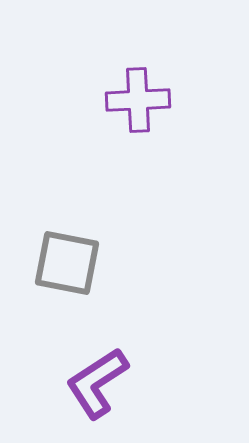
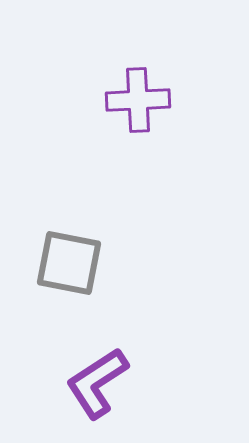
gray square: moved 2 px right
